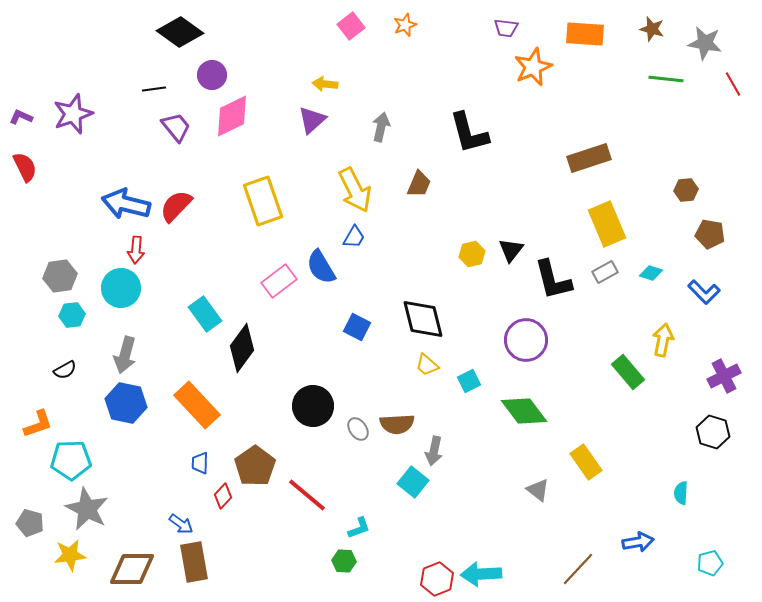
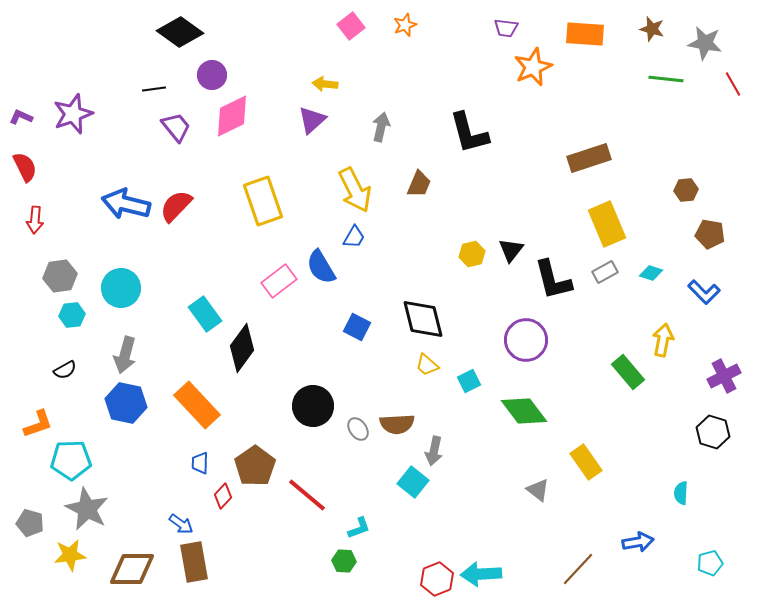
red arrow at (136, 250): moved 101 px left, 30 px up
